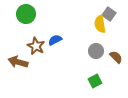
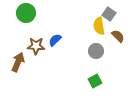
green circle: moved 1 px up
yellow semicircle: moved 1 px left, 2 px down
blue semicircle: rotated 16 degrees counterclockwise
brown star: rotated 24 degrees counterclockwise
brown semicircle: moved 2 px right, 21 px up
brown arrow: rotated 96 degrees clockwise
